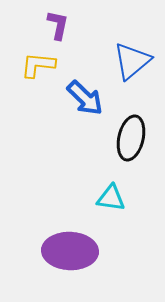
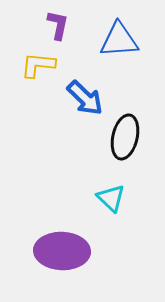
blue triangle: moved 13 px left, 21 px up; rotated 36 degrees clockwise
black ellipse: moved 6 px left, 1 px up
cyan triangle: rotated 36 degrees clockwise
purple ellipse: moved 8 px left
